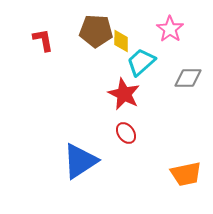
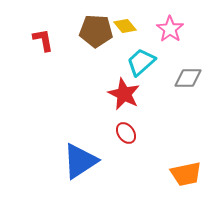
yellow diamond: moved 4 px right, 15 px up; rotated 40 degrees counterclockwise
